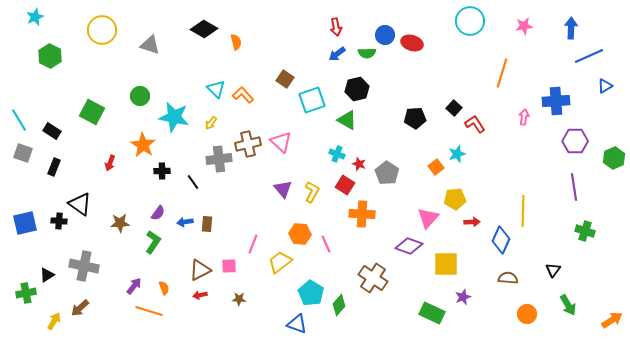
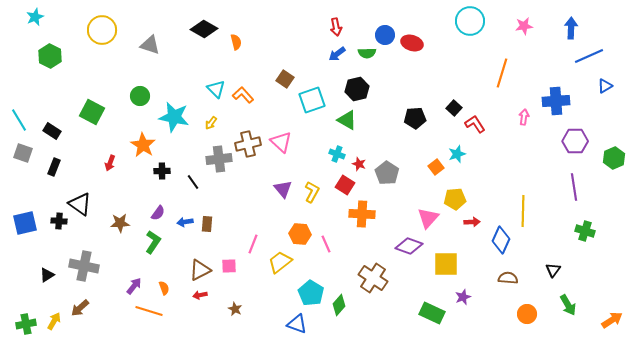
green cross at (26, 293): moved 31 px down
brown star at (239, 299): moved 4 px left, 10 px down; rotated 24 degrees clockwise
